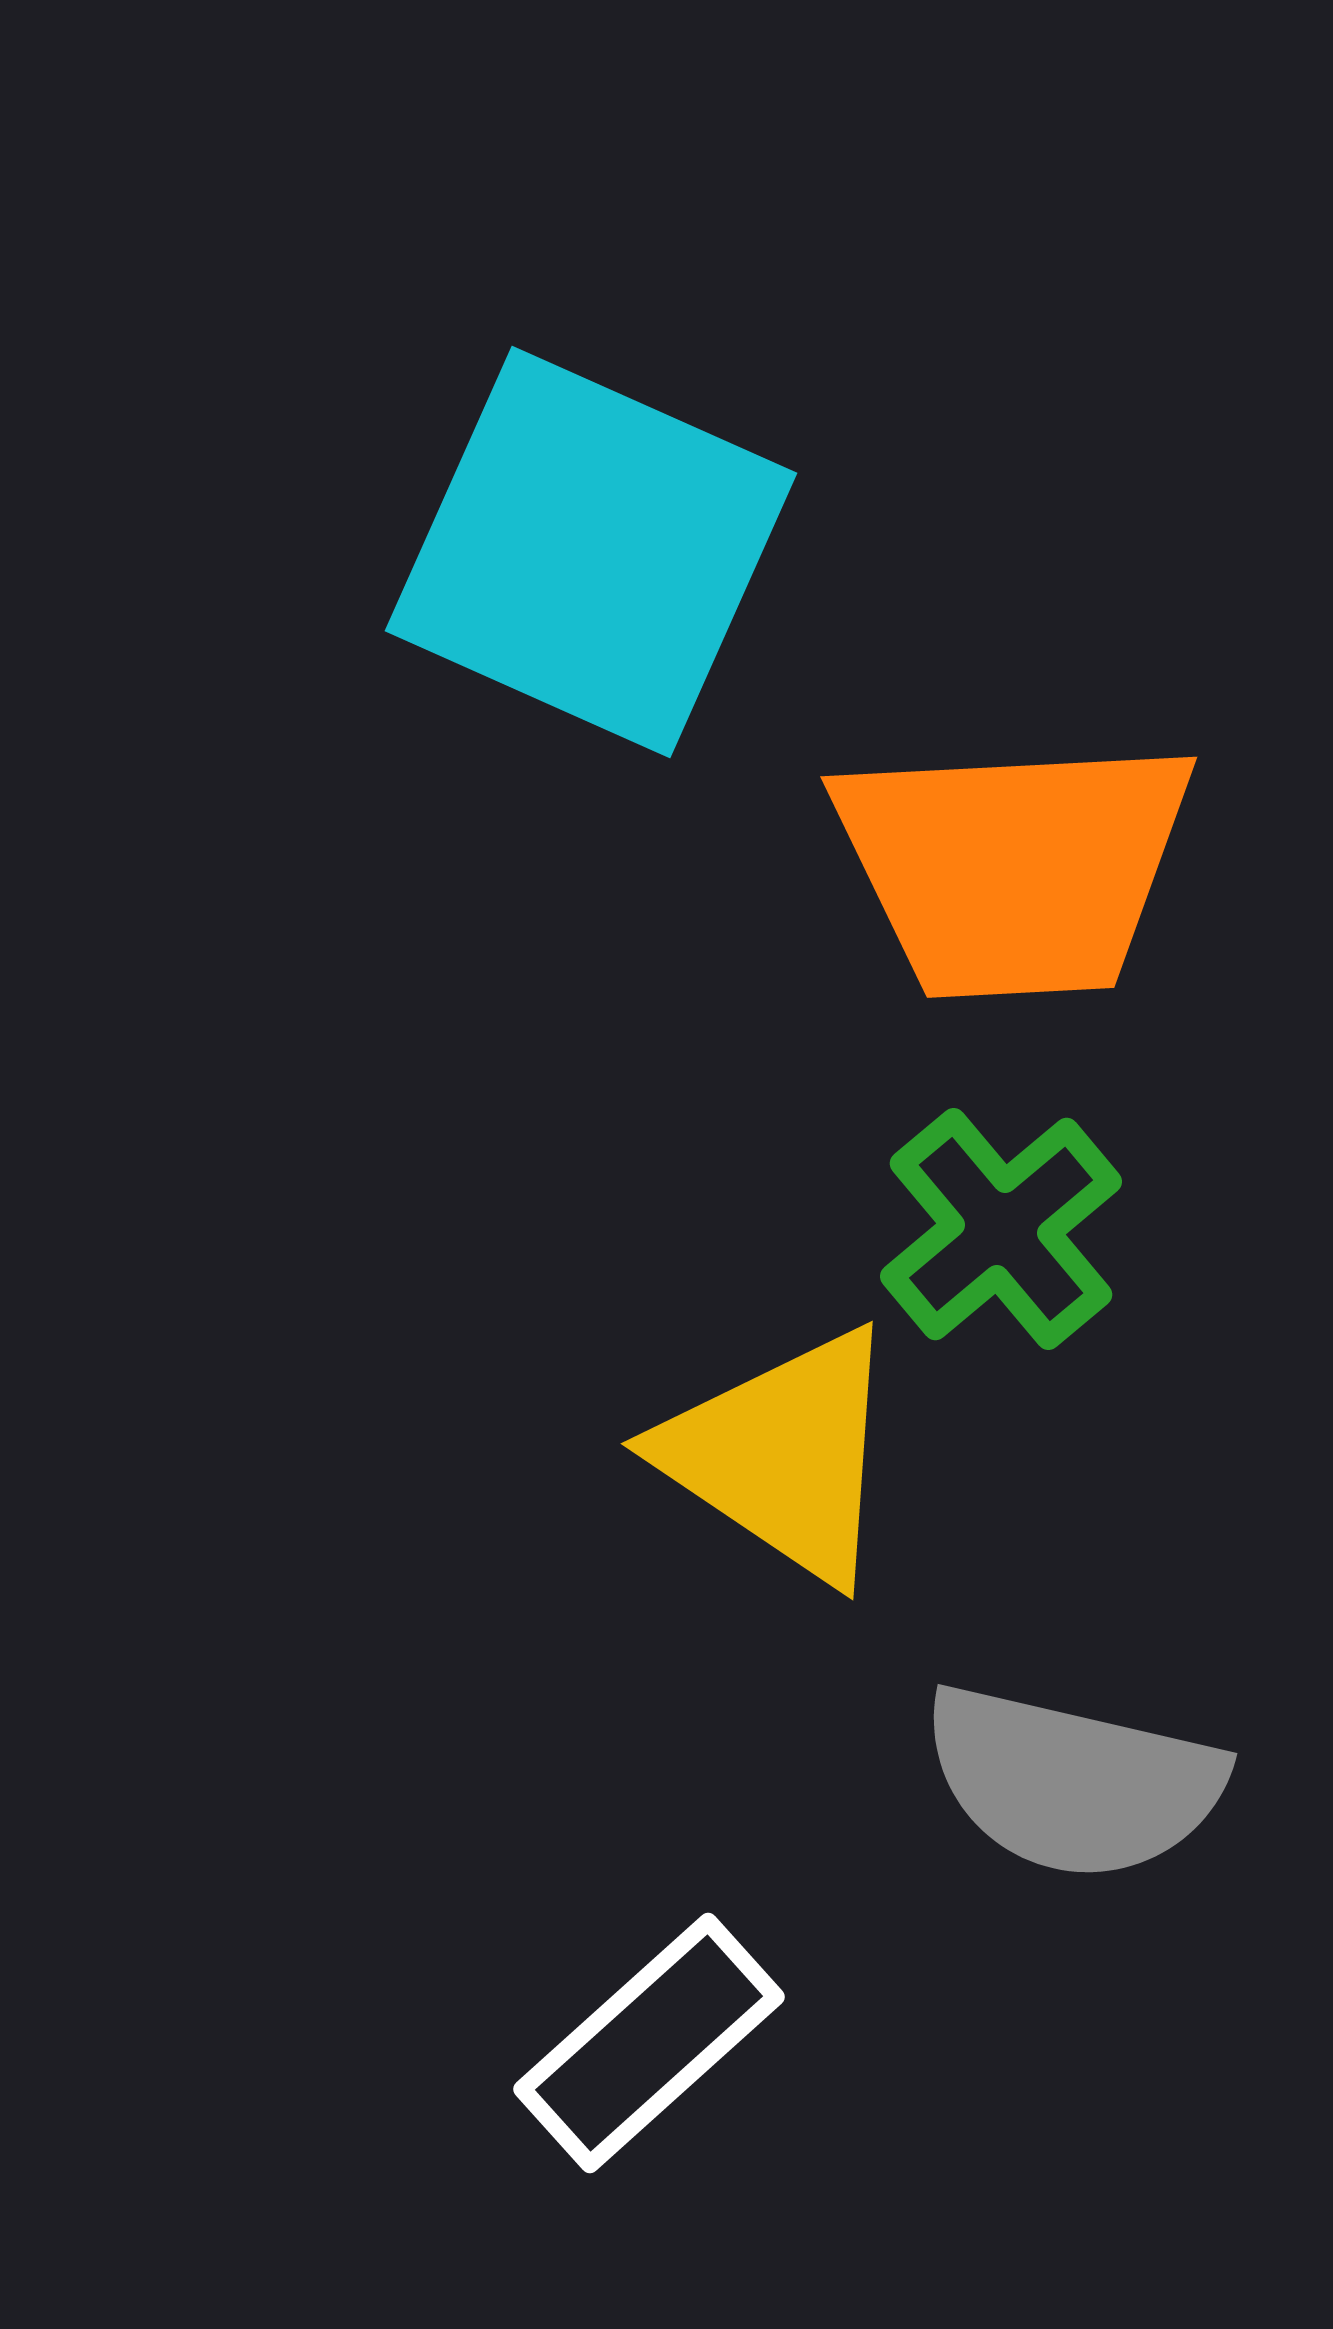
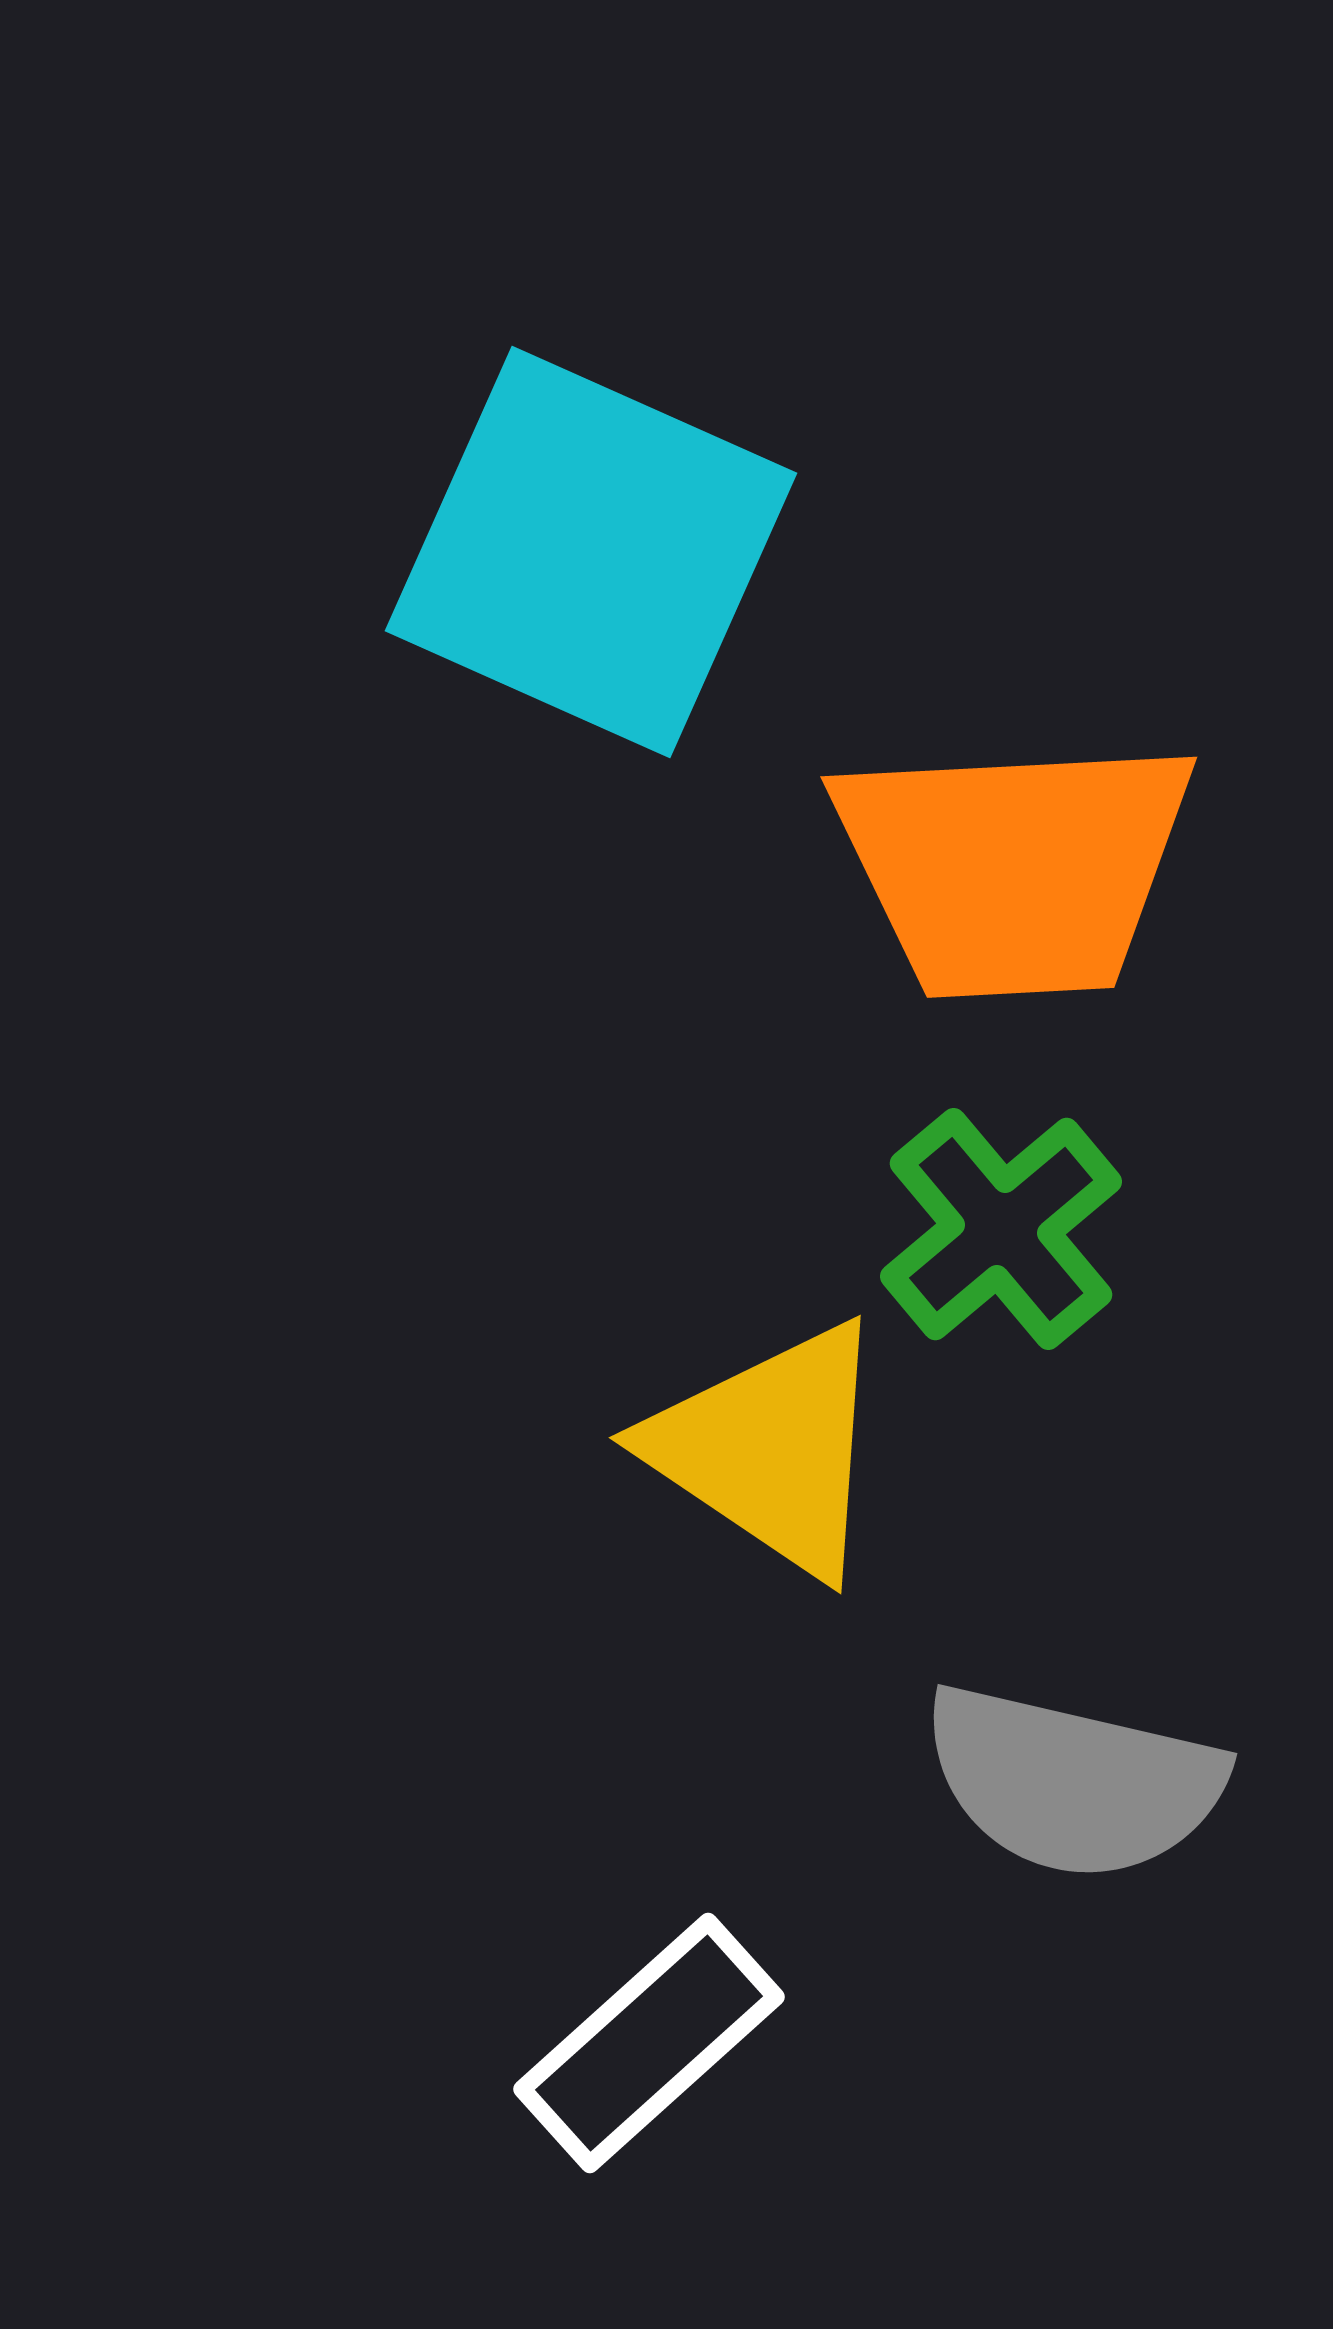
yellow triangle: moved 12 px left, 6 px up
